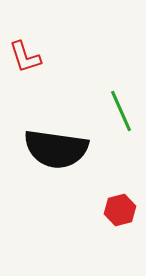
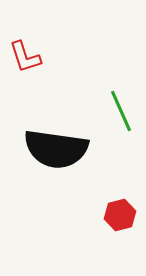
red hexagon: moved 5 px down
